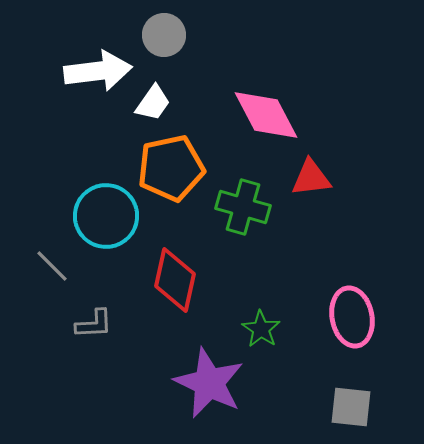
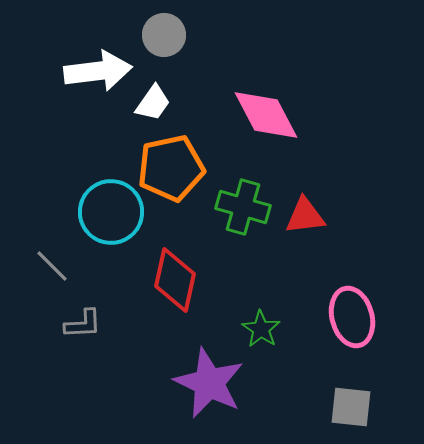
red triangle: moved 6 px left, 38 px down
cyan circle: moved 5 px right, 4 px up
pink ellipse: rotated 4 degrees counterclockwise
gray L-shape: moved 11 px left
